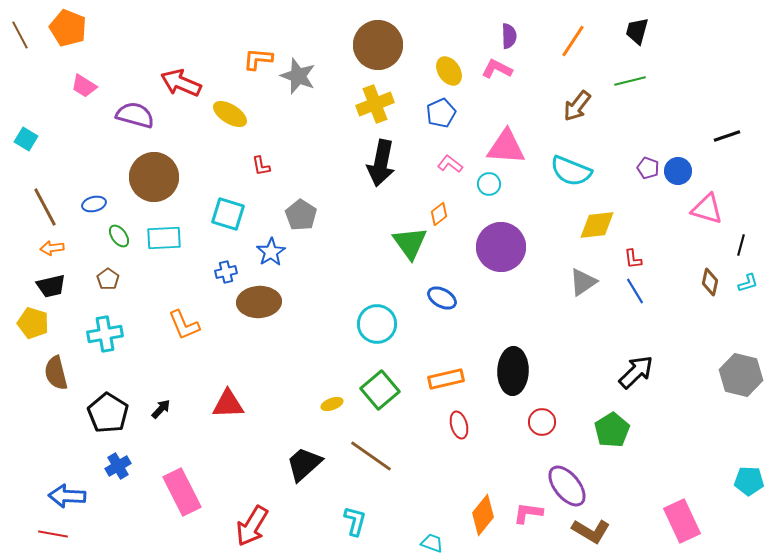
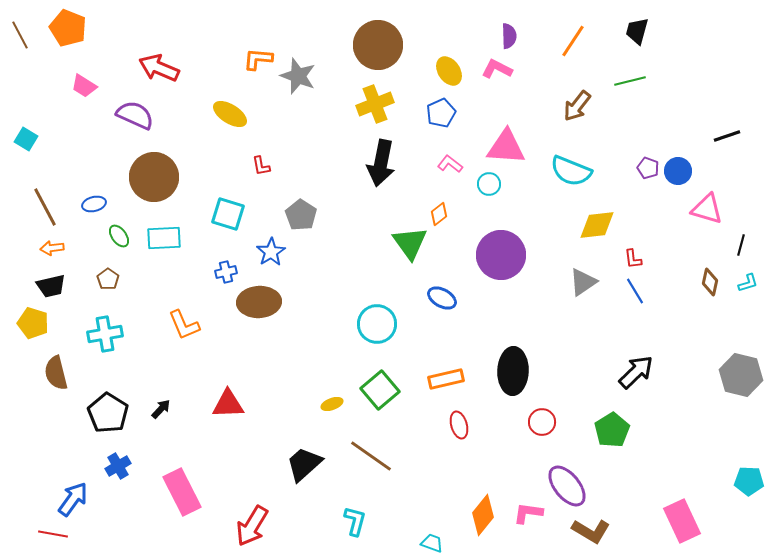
red arrow at (181, 83): moved 22 px left, 15 px up
purple semicircle at (135, 115): rotated 9 degrees clockwise
purple circle at (501, 247): moved 8 px down
blue arrow at (67, 496): moved 6 px right, 3 px down; rotated 123 degrees clockwise
